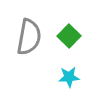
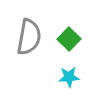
green square: moved 3 px down
